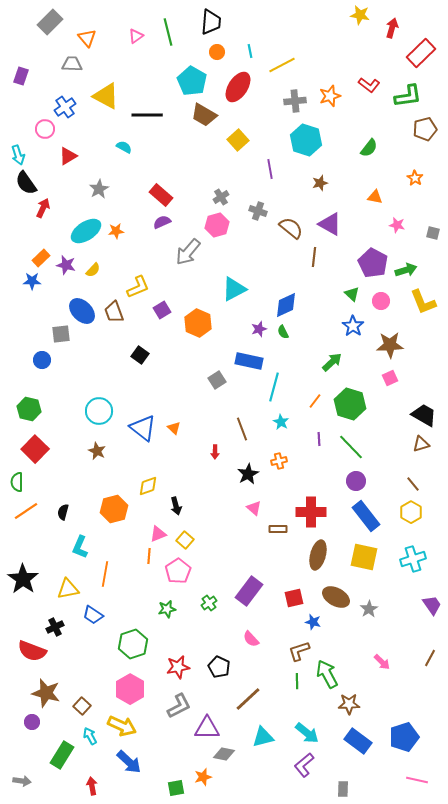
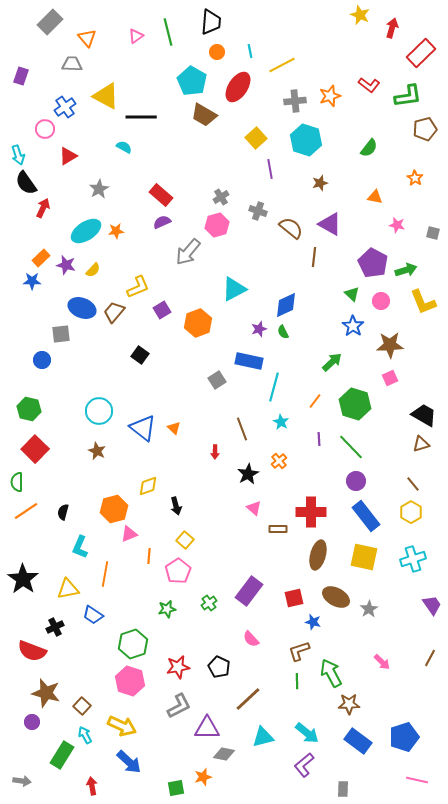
yellow star at (360, 15): rotated 12 degrees clockwise
black line at (147, 115): moved 6 px left, 2 px down
yellow square at (238, 140): moved 18 px right, 2 px up
blue ellipse at (82, 311): moved 3 px up; rotated 24 degrees counterclockwise
brown trapezoid at (114, 312): rotated 60 degrees clockwise
orange hexagon at (198, 323): rotated 16 degrees clockwise
green hexagon at (350, 404): moved 5 px right
orange cross at (279, 461): rotated 28 degrees counterclockwise
pink triangle at (158, 534): moved 29 px left
green arrow at (327, 674): moved 4 px right, 1 px up
pink hexagon at (130, 689): moved 8 px up; rotated 12 degrees counterclockwise
cyan arrow at (90, 736): moved 5 px left, 1 px up
